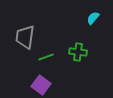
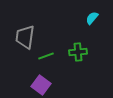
cyan semicircle: moved 1 px left
green cross: rotated 12 degrees counterclockwise
green line: moved 1 px up
